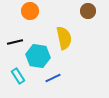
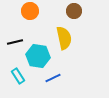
brown circle: moved 14 px left
